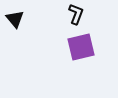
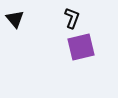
black L-shape: moved 4 px left, 4 px down
